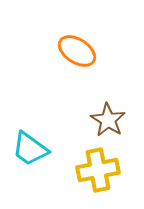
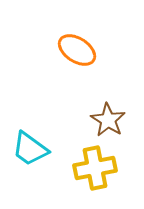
orange ellipse: moved 1 px up
yellow cross: moved 3 px left, 2 px up
